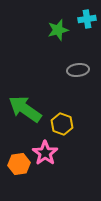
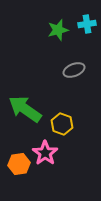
cyan cross: moved 5 px down
gray ellipse: moved 4 px left; rotated 15 degrees counterclockwise
